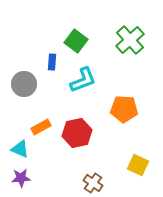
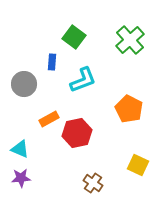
green square: moved 2 px left, 4 px up
orange pentagon: moved 5 px right; rotated 24 degrees clockwise
orange rectangle: moved 8 px right, 8 px up
